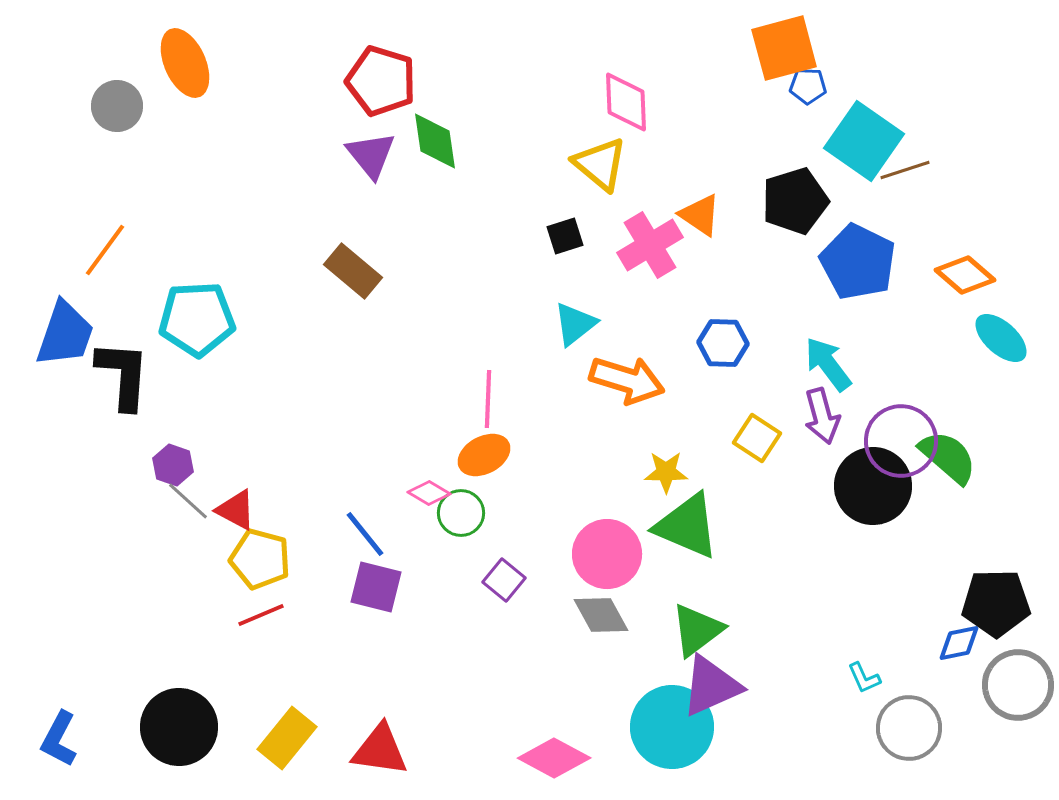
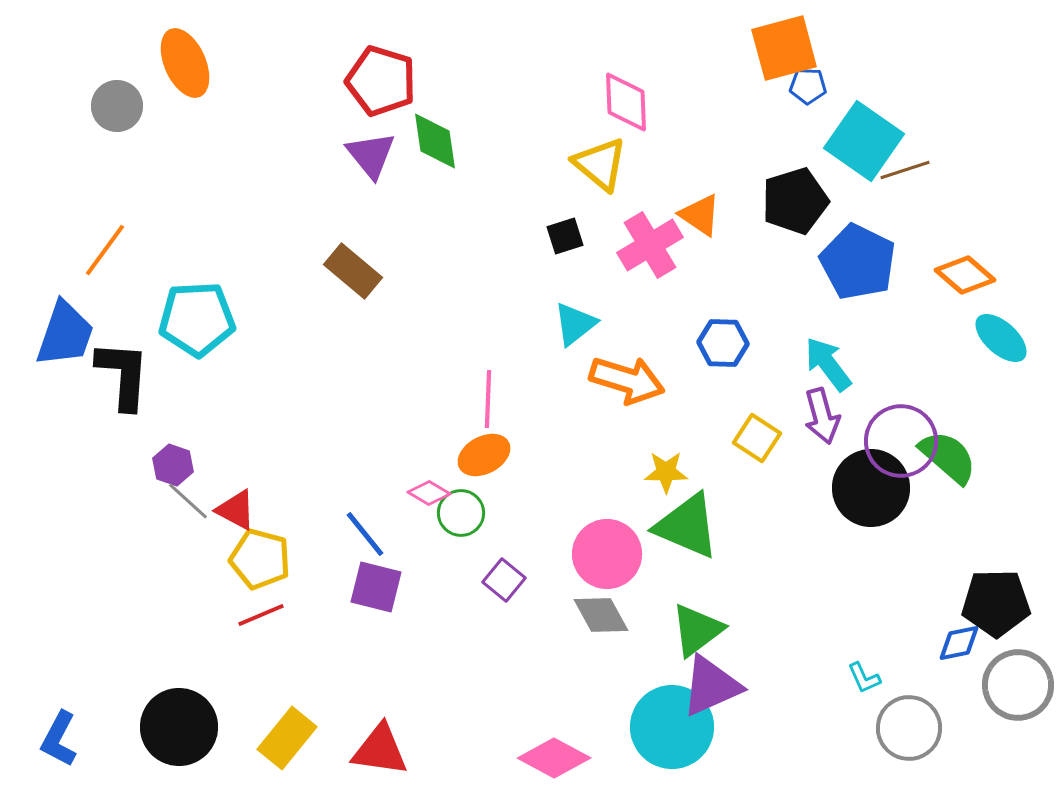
black circle at (873, 486): moved 2 px left, 2 px down
